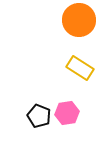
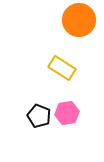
yellow rectangle: moved 18 px left
